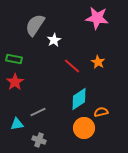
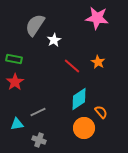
orange semicircle: rotated 64 degrees clockwise
